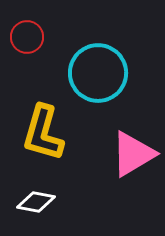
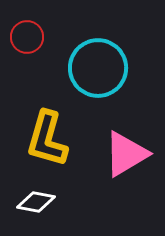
cyan circle: moved 5 px up
yellow L-shape: moved 4 px right, 6 px down
pink triangle: moved 7 px left
